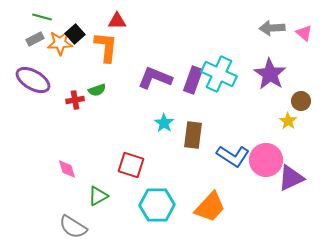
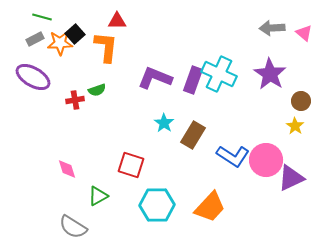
purple ellipse: moved 3 px up
yellow star: moved 7 px right, 5 px down
brown rectangle: rotated 24 degrees clockwise
